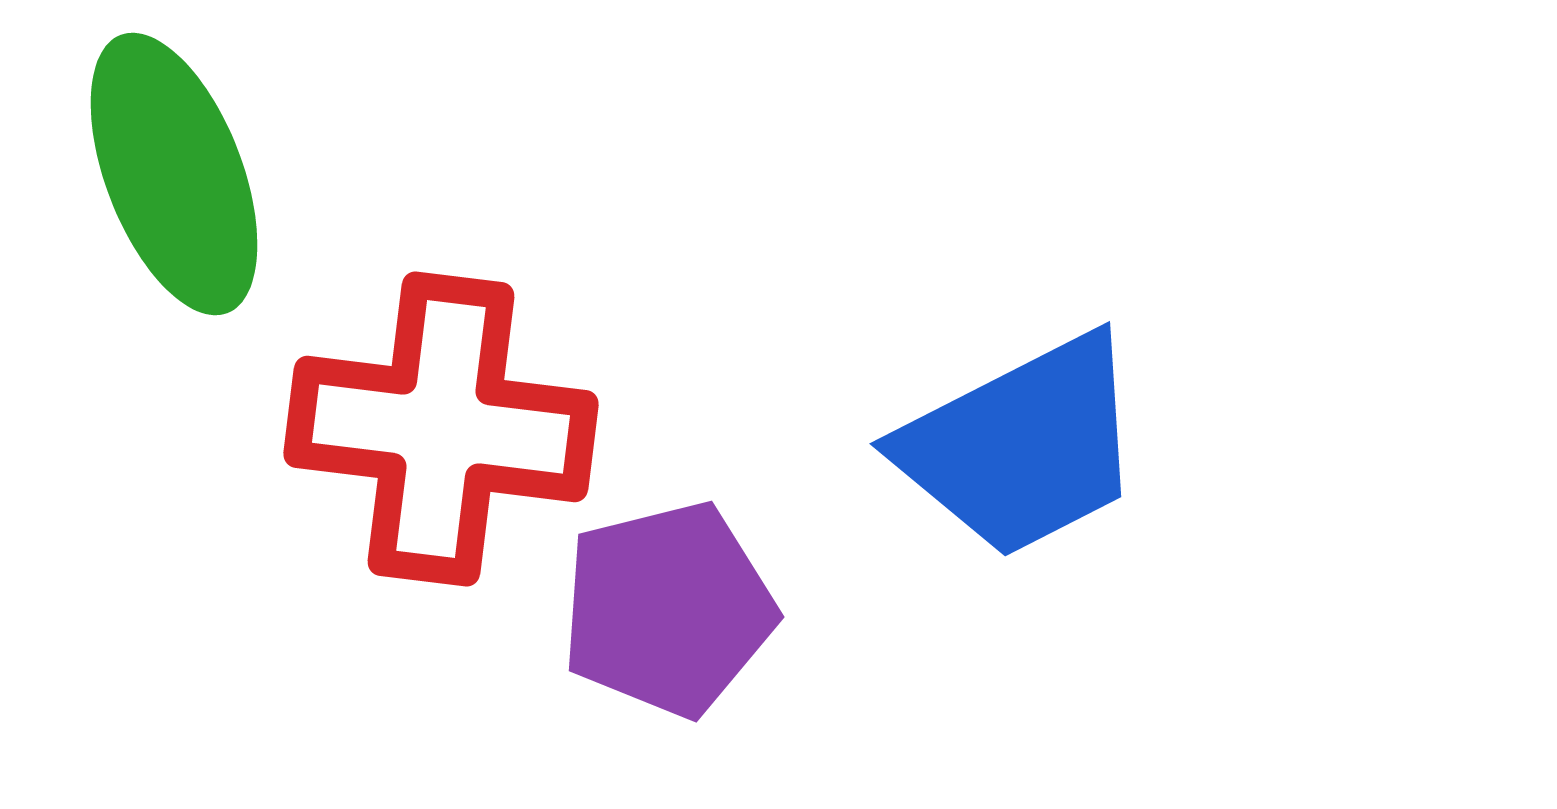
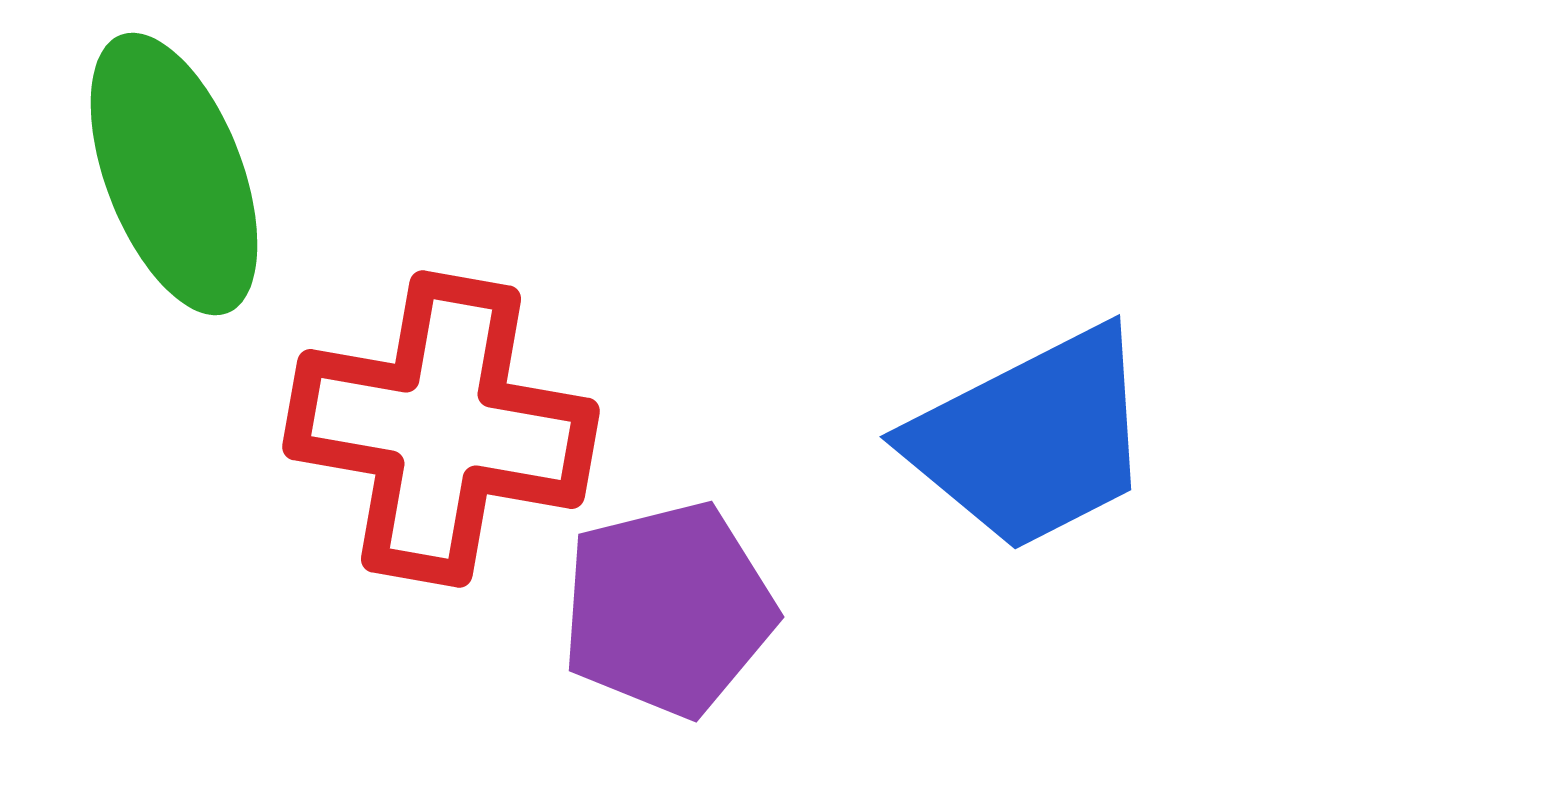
red cross: rotated 3 degrees clockwise
blue trapezoid: moved 10 px right, 7 px up
